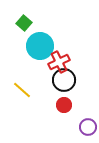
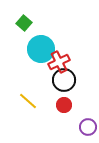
cyan circle: moved 1 px right, 3 px down
yellow line: moved 6 px right, 11 px down
